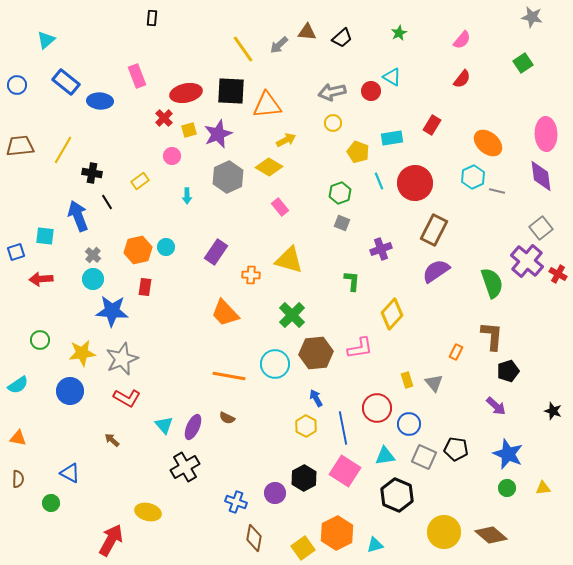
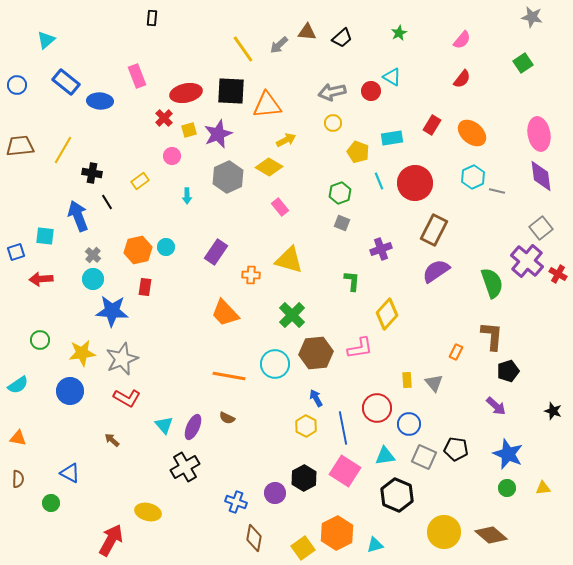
pink ellipse at (546, 134): moved 7 px left; rotated 8 degrees counterclockwise
orange ellipse at (488, 143): moved 16 px left, 10 px up
yellow diamond at (392, 314): moved 5 px left
yellow rectangle at (407, 380): rotated 14 degrees clockwise
